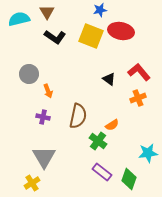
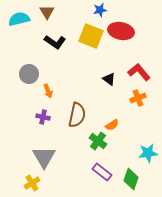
black L-shape: moved 5 px down
brown semicircle: moved 1 px left, 1 px up
green diamond: moved 2 px right
